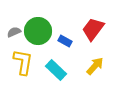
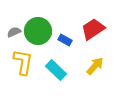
red trapezoid: rotated 20 degrees clockwise
blue rectangle: moved 1 px up
